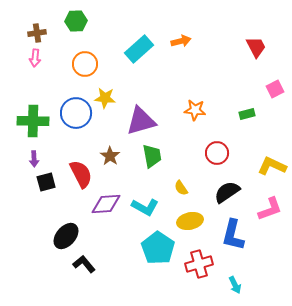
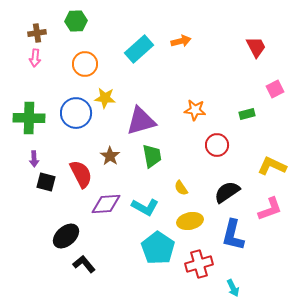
green cross: moved 4 px left, 3 px up
red circle: moved 8 px up
black square: rotated 30 degrees clockwise
black ellipse: rotated 8 degrees clockwise
cyan arrow: moved 2 px left, 3 px down
